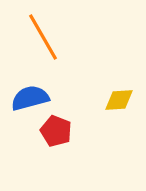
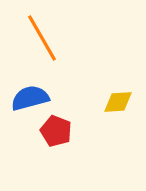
orange line: moved 1 px left, 1 px down
yellow diamond: moved 1 px left, 2 px down
